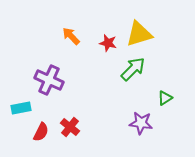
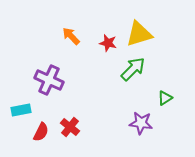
cyan rectangle: moved 2 px down
